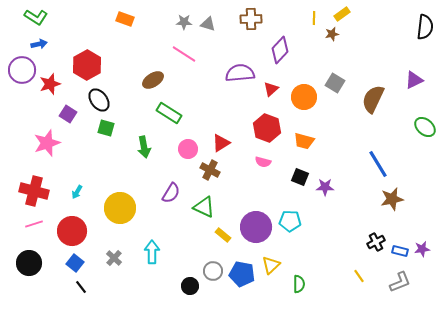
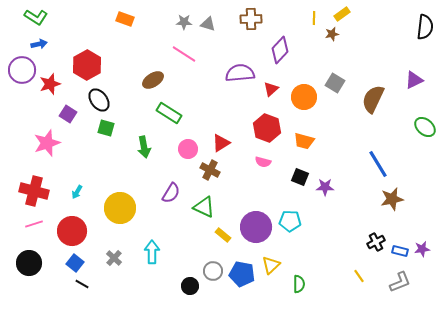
black line at (81, 287): moved 1 px right, 3 px up; rotated 24 degrees counterclockwise
